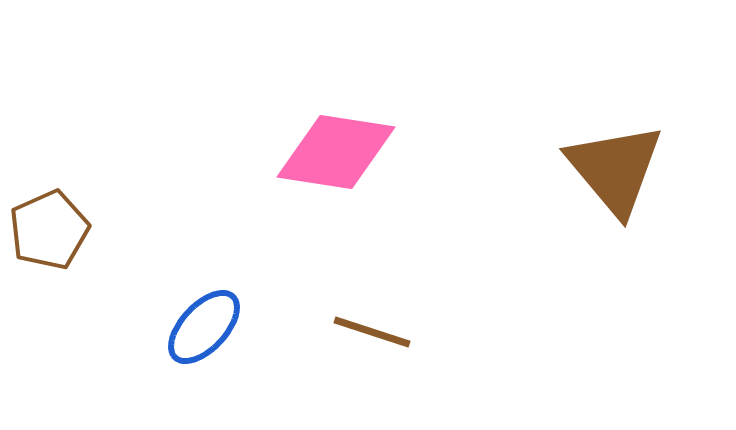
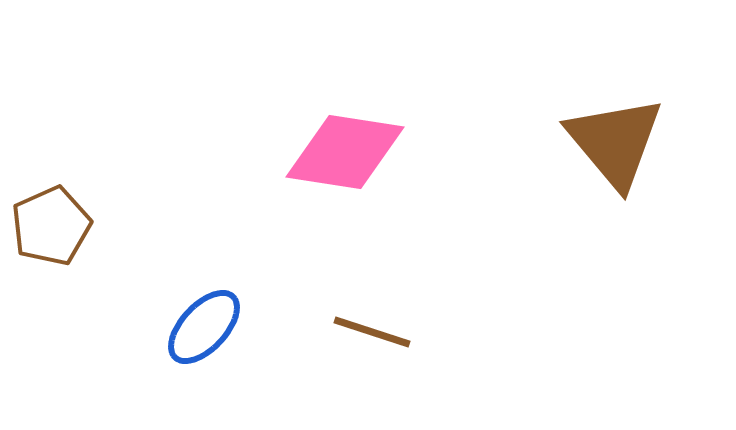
pink diamond: moved 9 px right
brown triangle: moved 27 px up
brown pentagon: moved 2 px right, 4 px up
